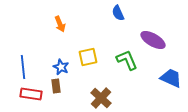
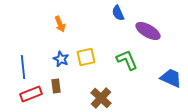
purple ellipse: moved 5 px left, 9 px up
yellow square: moved 2 px left
blue star: moved 8 px up
red rectangle: rotated 30 degrees counterclockwise
